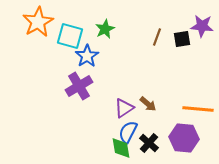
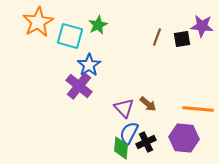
green star: moved 7 px left, 4 px up
blue star: moved 2 px right, 9 px down
purple cross: rotated 20 degrees counterclockwise
purple triangle: rotated 40 degrees counterclockwise
blue semicircle: moved 1 px right, 1 px down
black cross: moved 3 px left, 1 px up; rotated 24 degrees clockwise
green diamond: rotated 15 degrees clockwise
